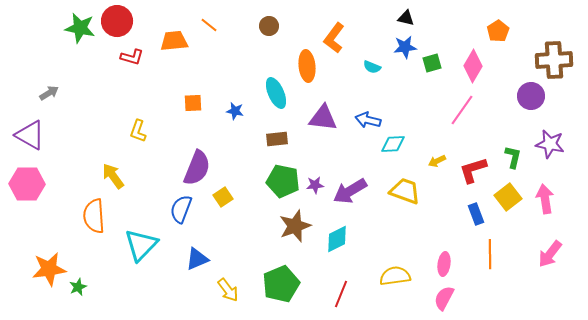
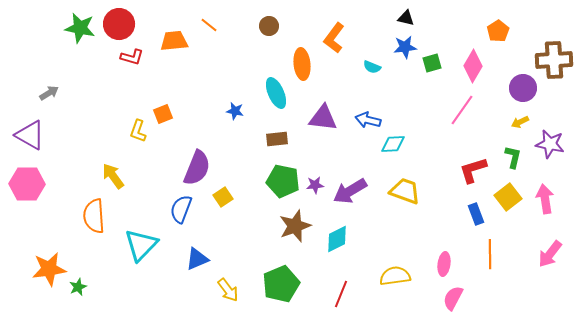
red circle at (117, 21): moved 2 px right, 3 px down
orange ellipse at (307, 66): moved 5 px left, 2 px up
purple circle at (531, 96): moved 8 px left, 8 px up
orange square at (193, 103): moved 30 px left, 11 px down; rotated 18 degrees counterclockwise
yellow arrow at (437, 161): moved 83 px right, 39 px up
pink semicircle at (444, 298): moved 9 px right
